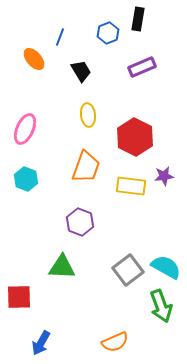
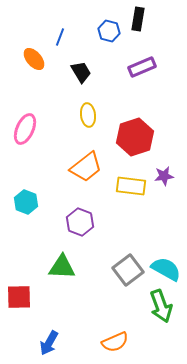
blue hexagon: moved 1 px right, 2 px up; rotated 25 degrees counterclockwise
black trapezoid: moved 1 px down
red hexagon: rotated 15 degrees clockwise
orange trapezoid: rotated 32 degrees clockwise
cyan hexagon: moved 23 px down
cyan semicircle: moved 2 px down
blue arrow: moved 8 px right
